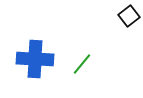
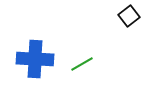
green line: rotated 20 degrees clockwise
